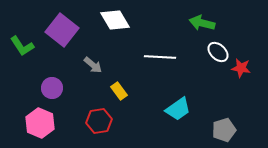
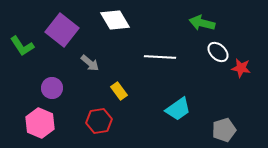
gray arrow: moved 3 px left, 2 px up
